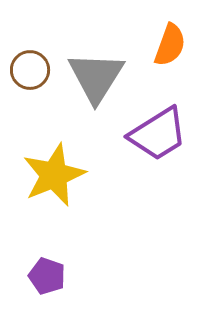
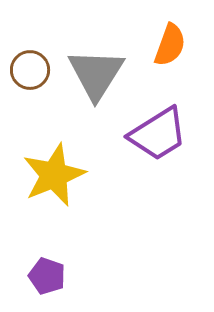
gray triangle: moved 3 px up
